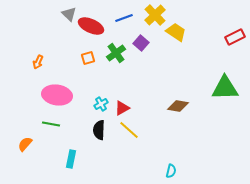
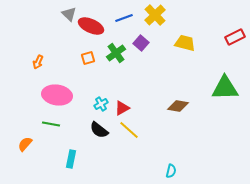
yellow trapezoid: moved 9 px right, 11 px down; rotated 20 degrees counterclockwise
black semicircle: rotated 54 degrees counterclockwise
